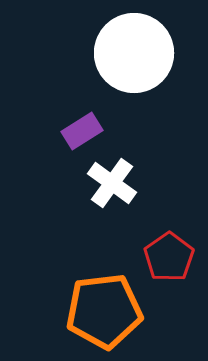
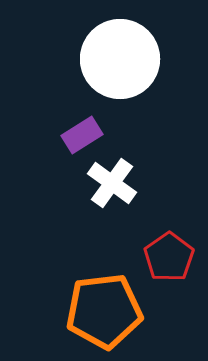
white circle: moved 14 px left, 6 px down
purple rectangle: moved 4 px down
